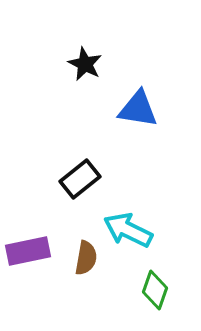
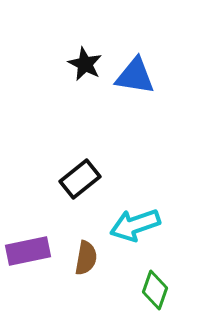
blue triangle: moved 3 px left, 33 px up
cyan arrow: moved 7 px right, 5 px up; rotated 45 degrees counterclockwise
